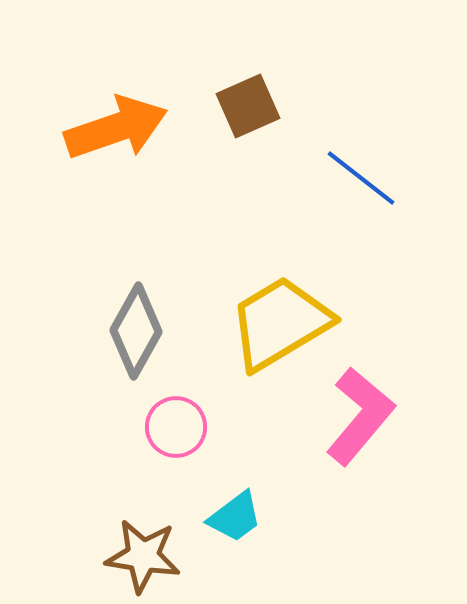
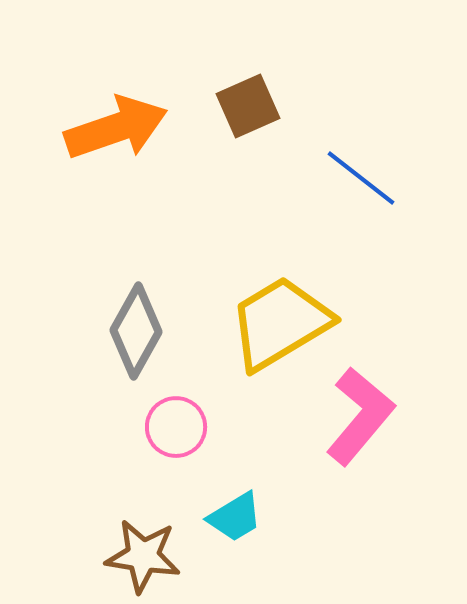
cyan trapezoid: rotated 6 degrees clockwise
